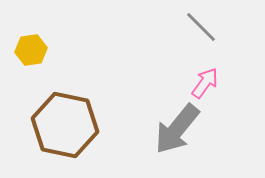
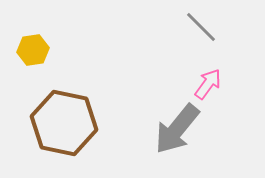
yellow hexagon: moved 2 px right
pink arrow: moved 3 px right, 1 px down
brown hexagon: moved 1 px left, 2 px up
